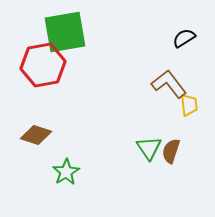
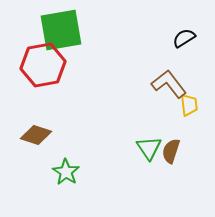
green square: moved 4 px left, 2 px up
green star: rotated 8 degrees counterclockwise
